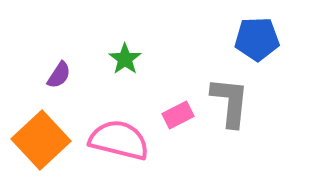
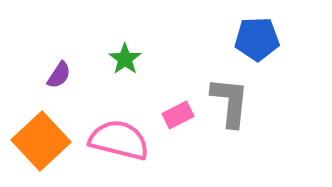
orange square: moved 1 px down
